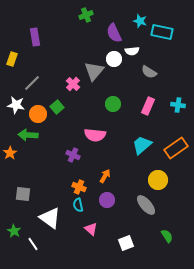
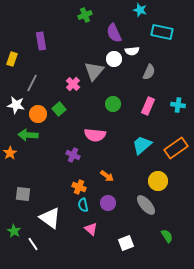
green cross: moved 1 px left
cyan star: moved 11 px up
purple rectangle: moved 6 px right, 4 px down
gray semicircle: rotated 98 degrees counterclockwise
gray line: rotated 18 degrees counterclockwise
green square: moved 2 px right, 2 px down
orange arrow: moved 2 px right; rotated 96 degrees clockwise
yellow circle: moved 1 px down
purple circle: moved 1 px right, 3 px down
cyan semicircle: moved 5 px right
